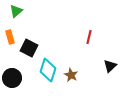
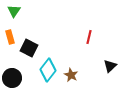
green triangle: moved 2 px left; rotated 16 degrees counterclockwise
cyan diamond: rotated 20 degrees clockwise
